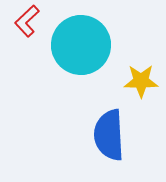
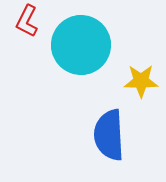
red L-shape: rotated 20 degrees counterclockwise
